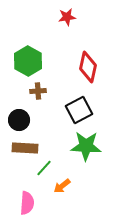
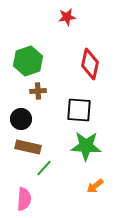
green hexagon: rotated 12 degrees clockwise
red diamond: moved 2 px right, 3 px up
black square: rotated 32 degrees clockwise
black circle: moved 2 px right, 1 px up
brown rectangle: moved 3 px right, 1 px up; rotated 10 degrees clockwise
orange arrow: moved 33 px right
pink semicircle: moved 3 px left, 4 px up
